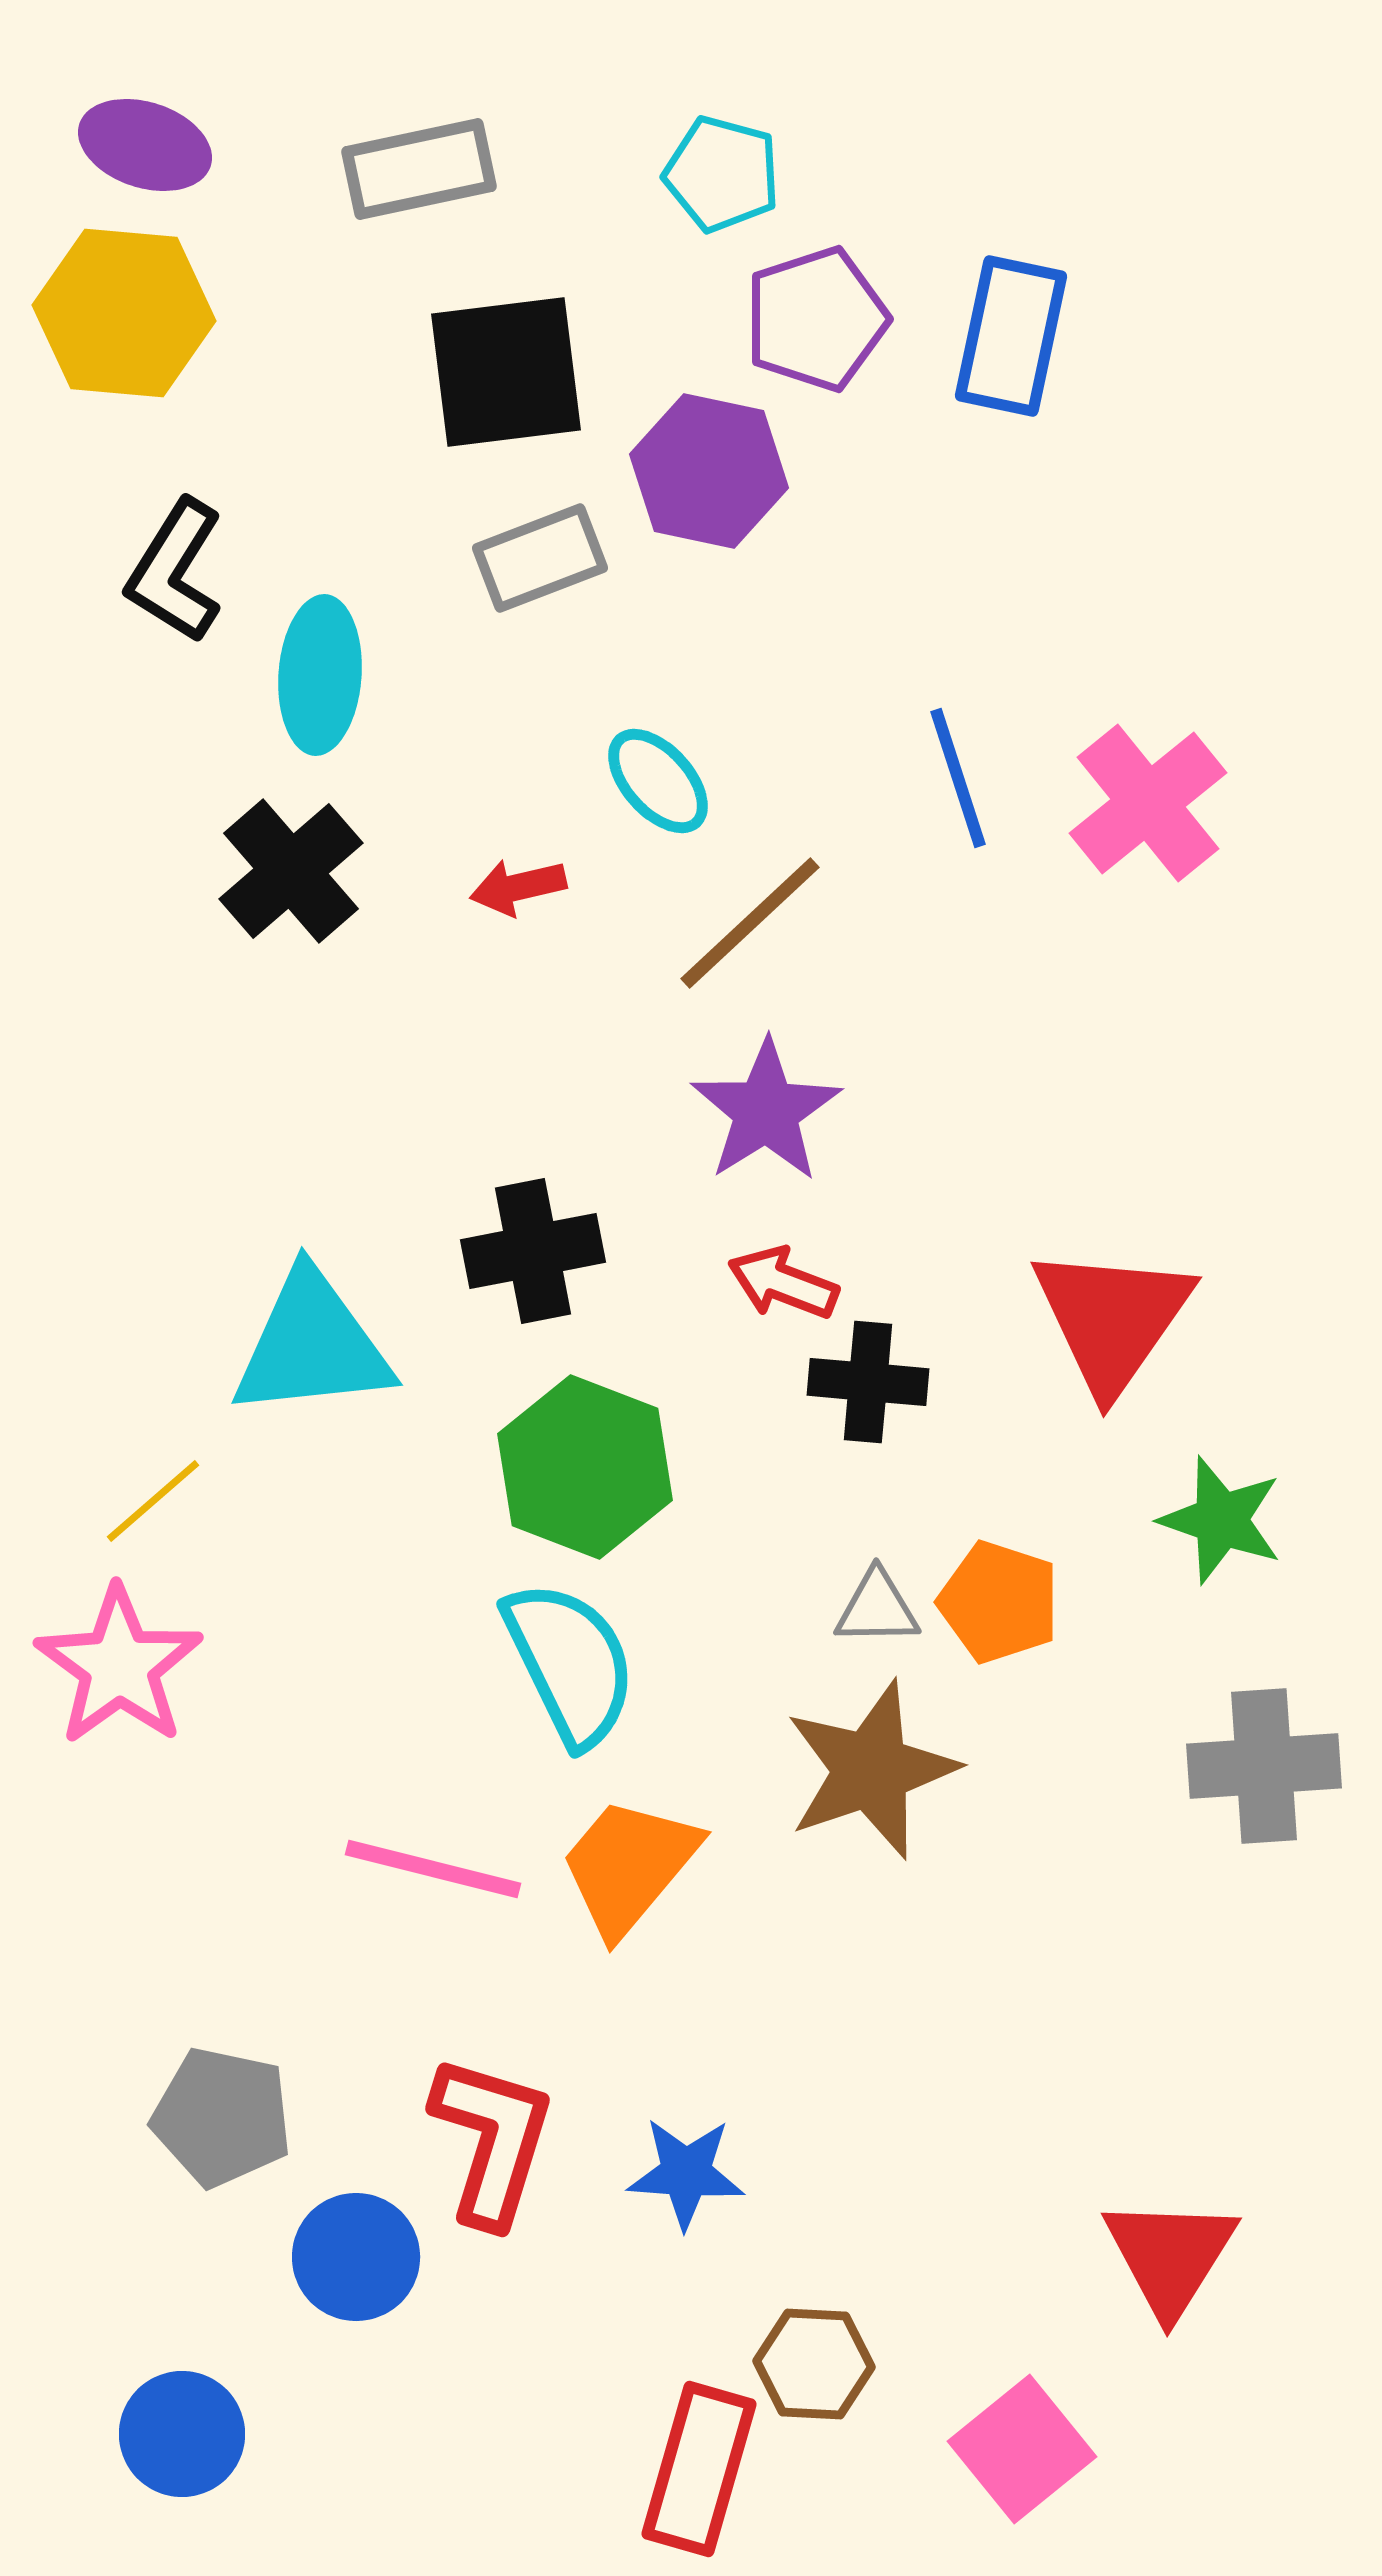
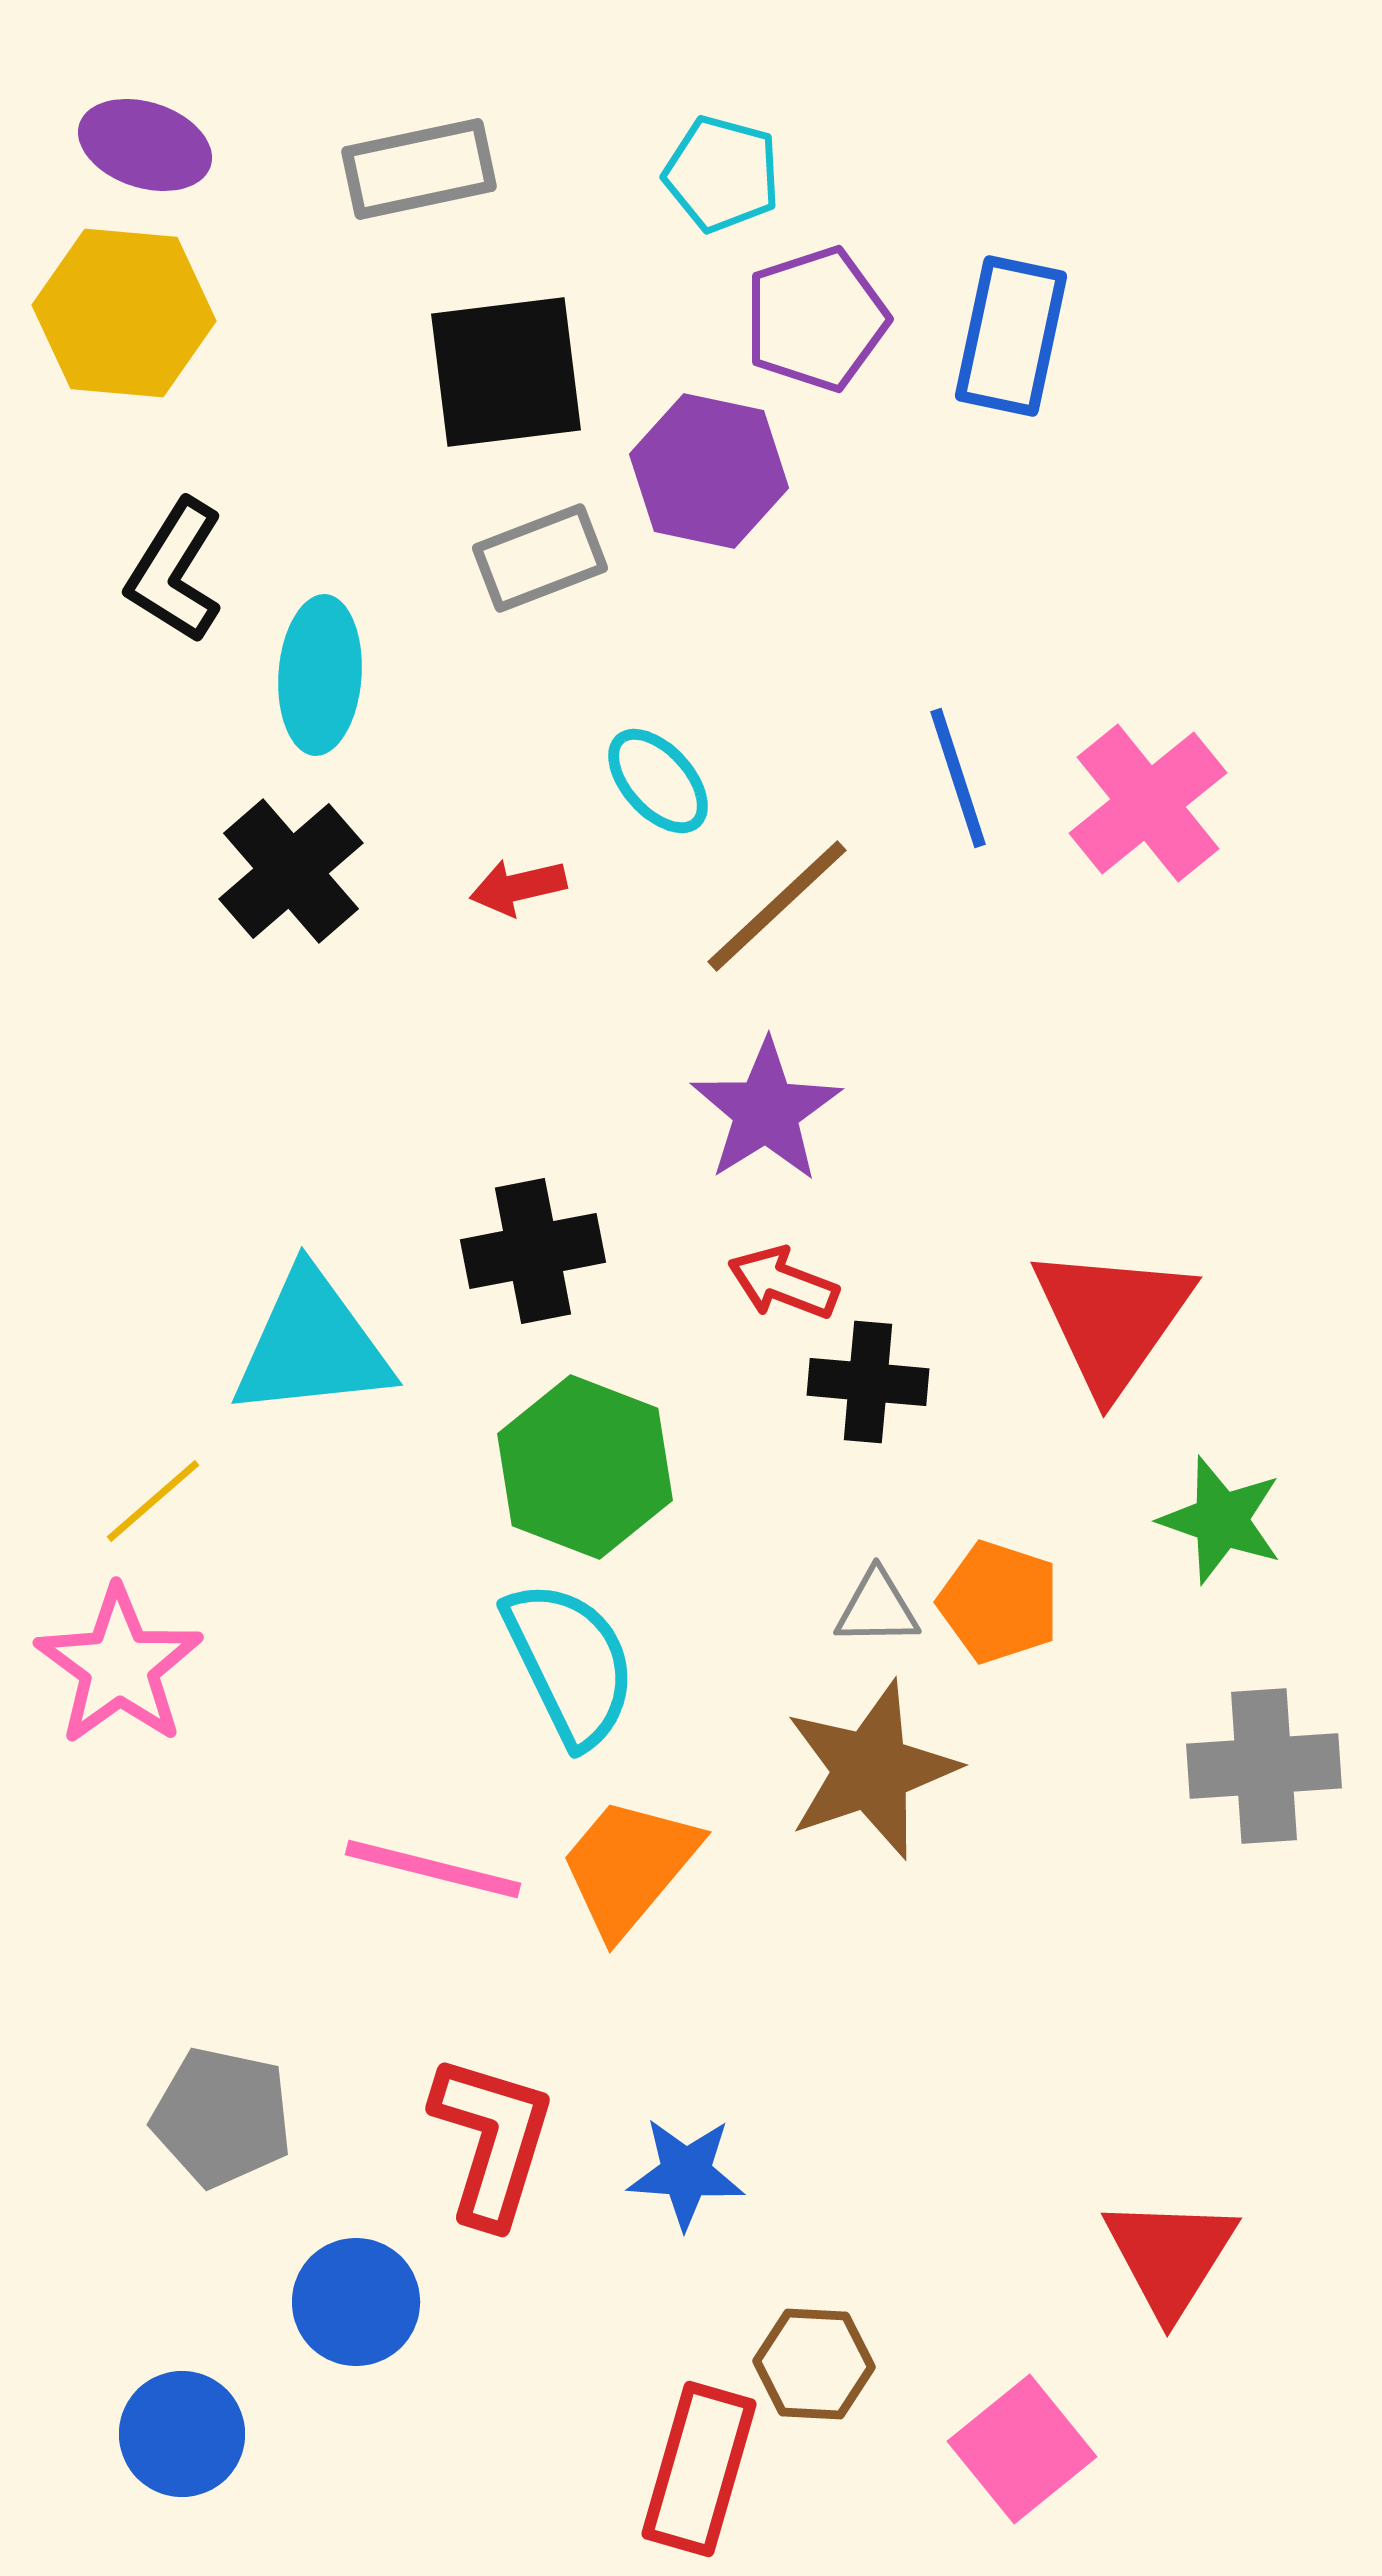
brown line at (750, 923): moved 27 px right, 17 px up
blue circle at (356, 2257): moved 45 px down
